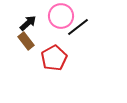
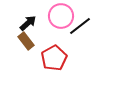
black line: moved 2 px right, 1 px up
